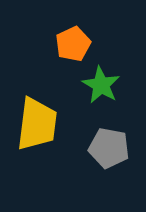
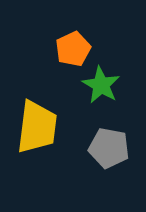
orange pentagon: moved 5 px down
yellow trapezoid: moved 3 px down
